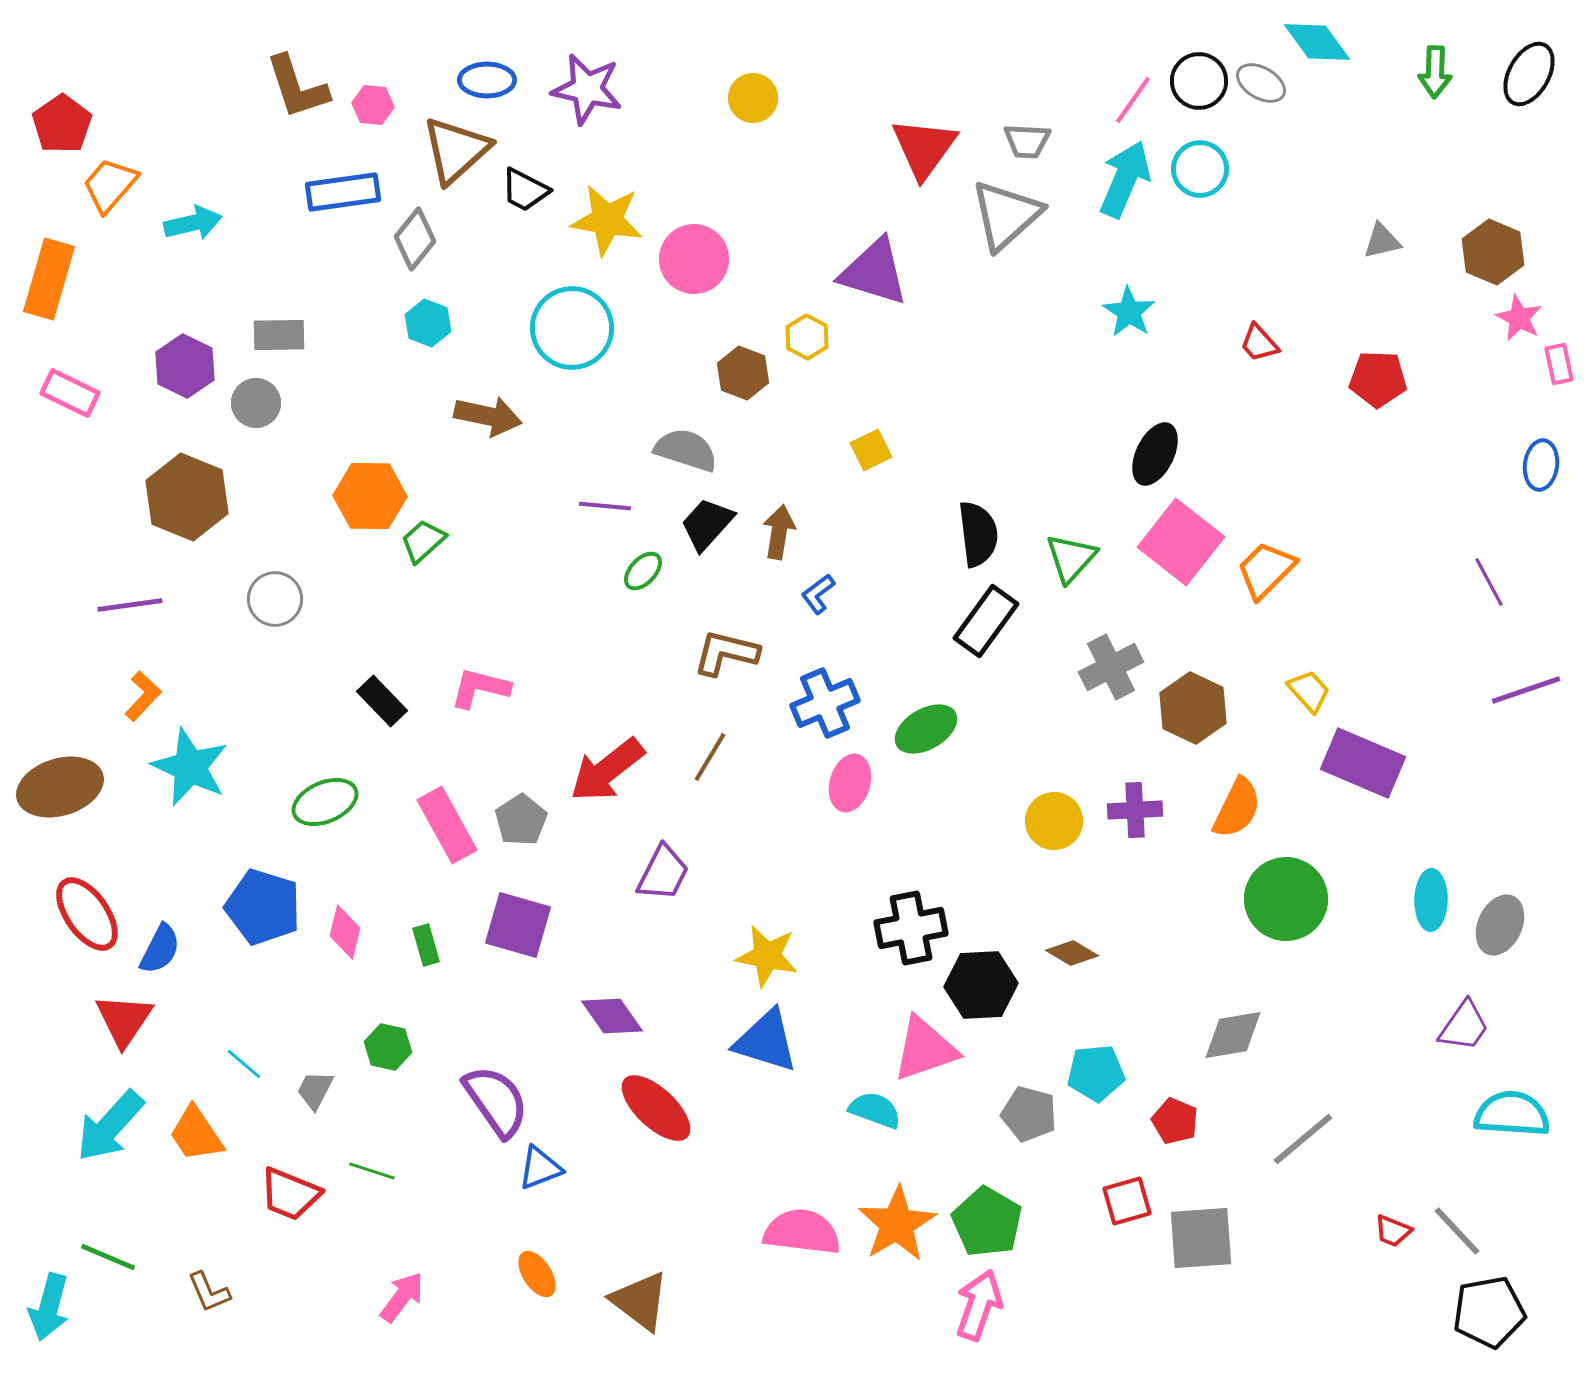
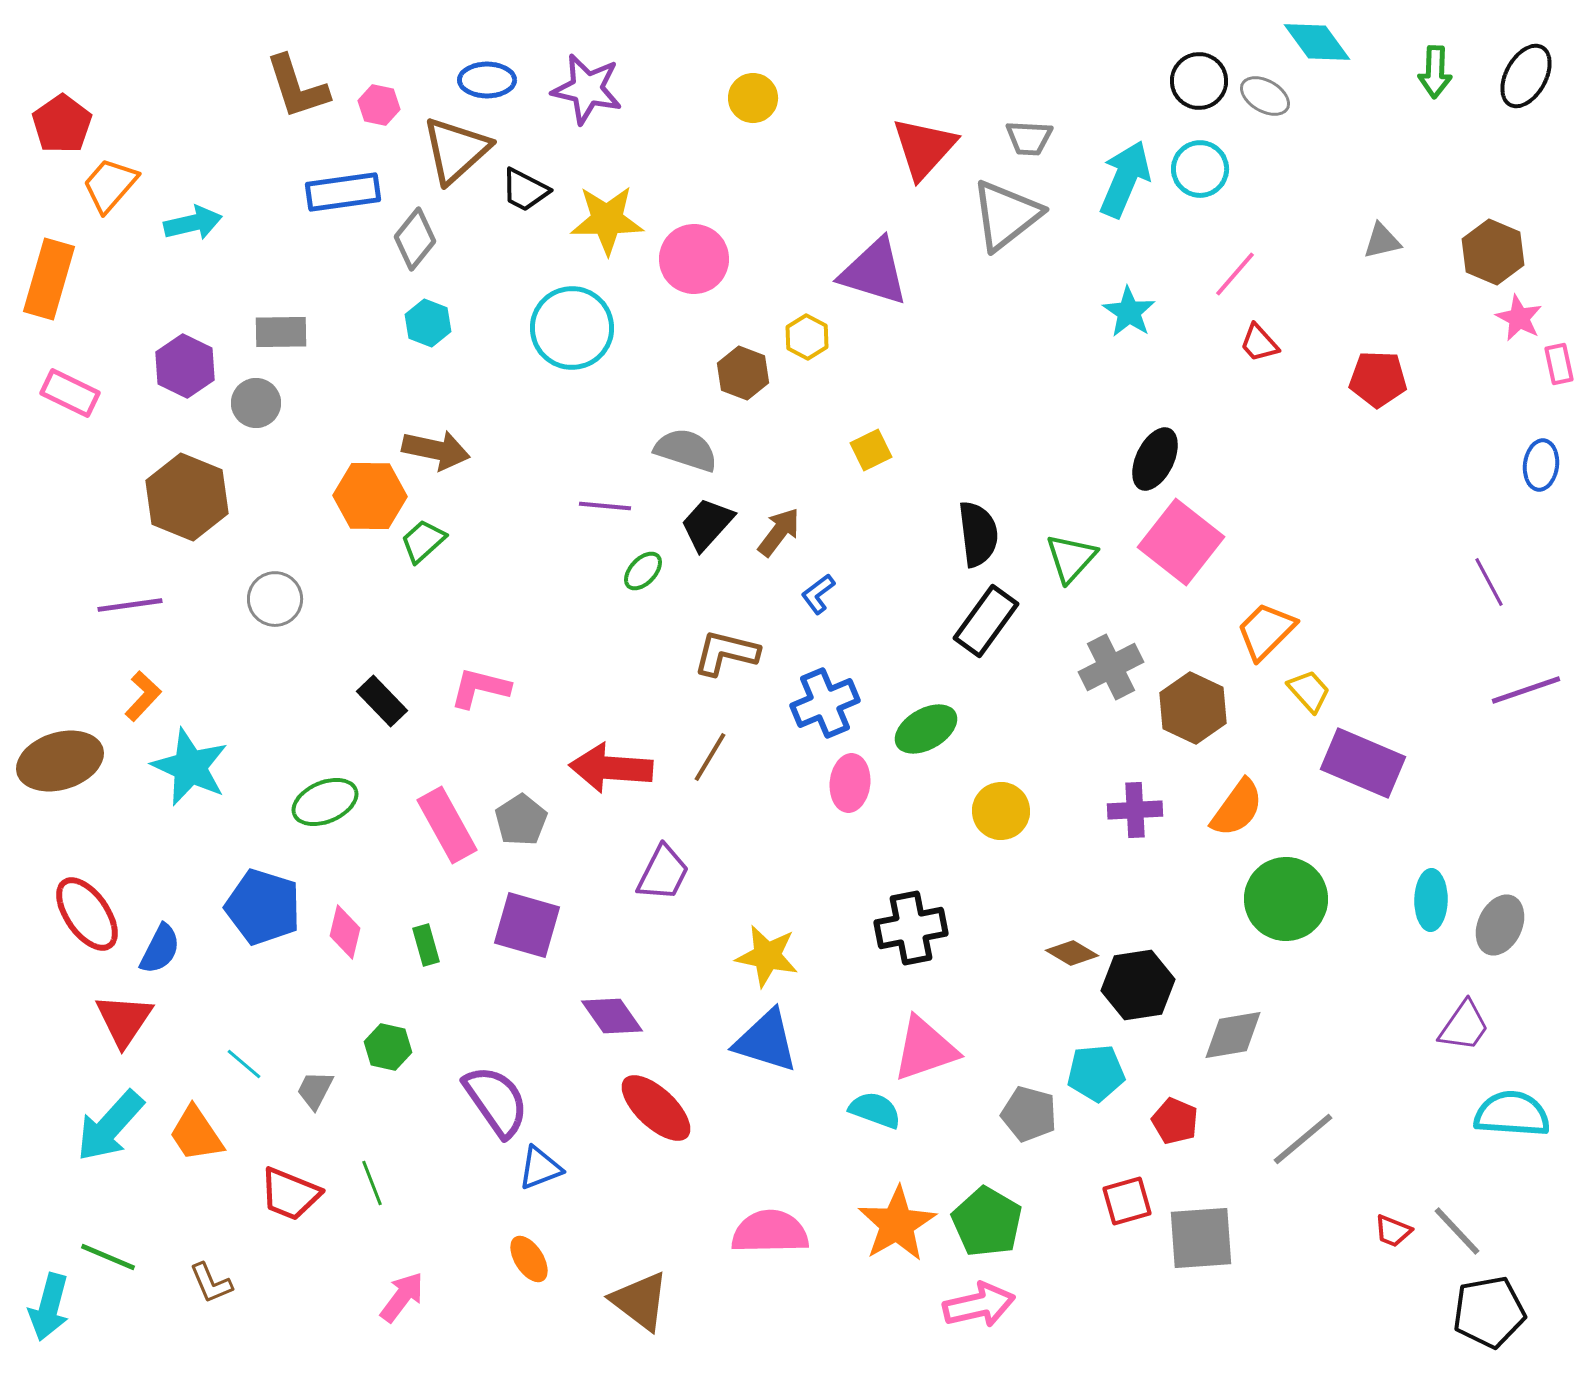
black ellipse at (1529, 74): moved 3 px left, 2 px down
gray ellipse at (1261, 83): moved 4 px right, 13 px down
pink line at (1133, 100): moved 102 px right, 174 px down; rotated 6 degrees clockwise
pink hexagon at (373, 105): moved 6 px right; rotated 6 degrees clockwise
gray trapezoid at (1027, 141): moved 2 px right, 3 px up
red triangle at (924, 148): rotated 6 degrees clockwise
gray triangle at (1006, 215): rotated 4 degrees clockwise
yellow star at (607, 220): rotated 10 degrees counterclockwise
gray rectangle at (279, 335): moved 2 px right, 3 px up
brown arrow at (488, 416): moved 52 px left, 34 px down
black ellipse at (1155, 454): moved 5 px down
brown arrow at (779, 532): rotated 28 degrees clockwise
orange trapezoid at (1266, 570): moved 61 px down
red arrow at (607, 770): moved 4 px right, 2 px up; rotated 42 degrees clockwise
pink ellipse at (850, 783): rotated 10 degrees counterclockwise
brown ellipse at (60, 787): moved 26 px up
orange semicircle at (1237, 808): rotated 10 degrees clockwise
yellow circle at (1054, 821): moved 53 px left, 10 px up
purple square at (518, 925): moved 9 px right
black hexagon at (981, 985): moved 157 px right; rotated 6 degrees counterclockwise
green line at (372, 1171): moved 12 px down; rotated 51 degrees clockwise
pink semicircle at (802, 1232): moved 32 px left; rotated 8 degrees counterclockwise
orange ellipse at (537, 1274): moved 8 px left, 15 px up
brown L-shape at (209, 1292): moved 2 px right, 9 px up
pink arrow at (979, 1305): rotated 58 degrees clockwise
